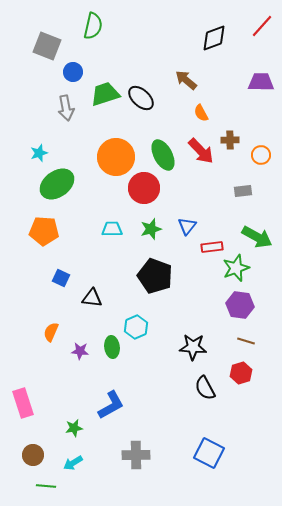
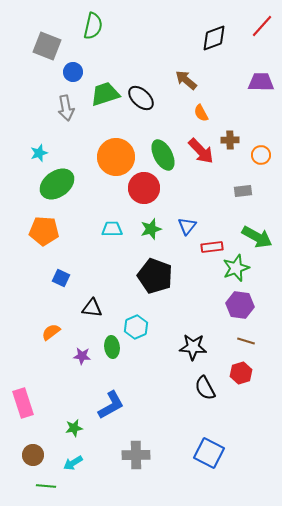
black triangle at (92, 298): moved 10 px down
orange semicircle at (51, 332): rotated 30 degrees clockwise
purple star at (80, 351): moved 2 px right, 5 px down
